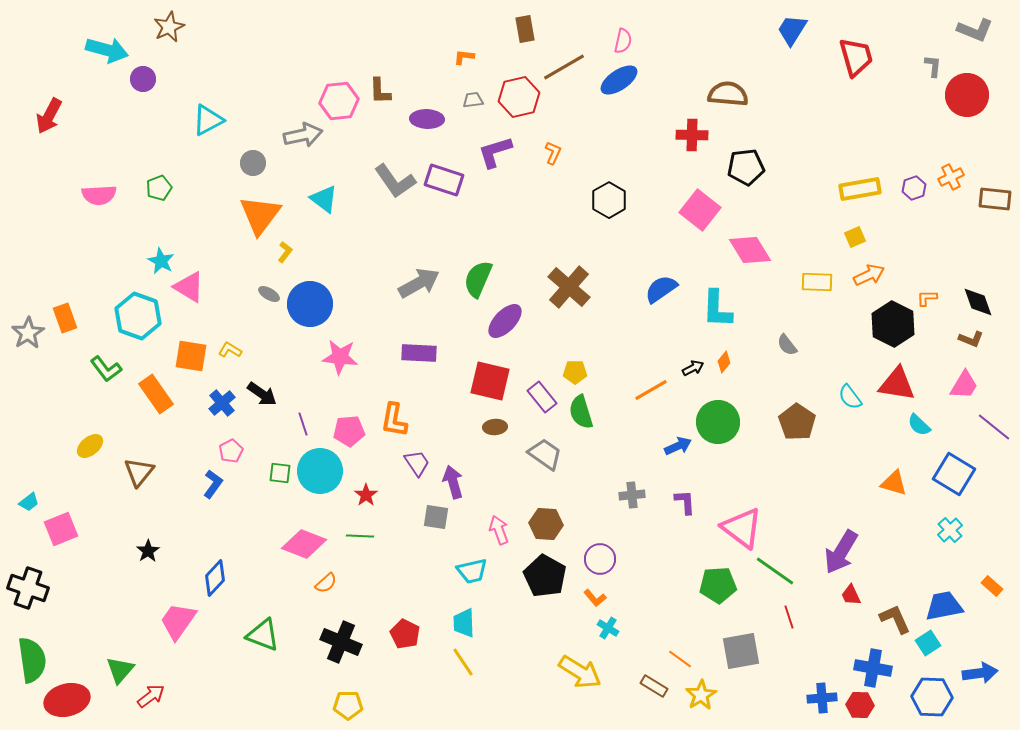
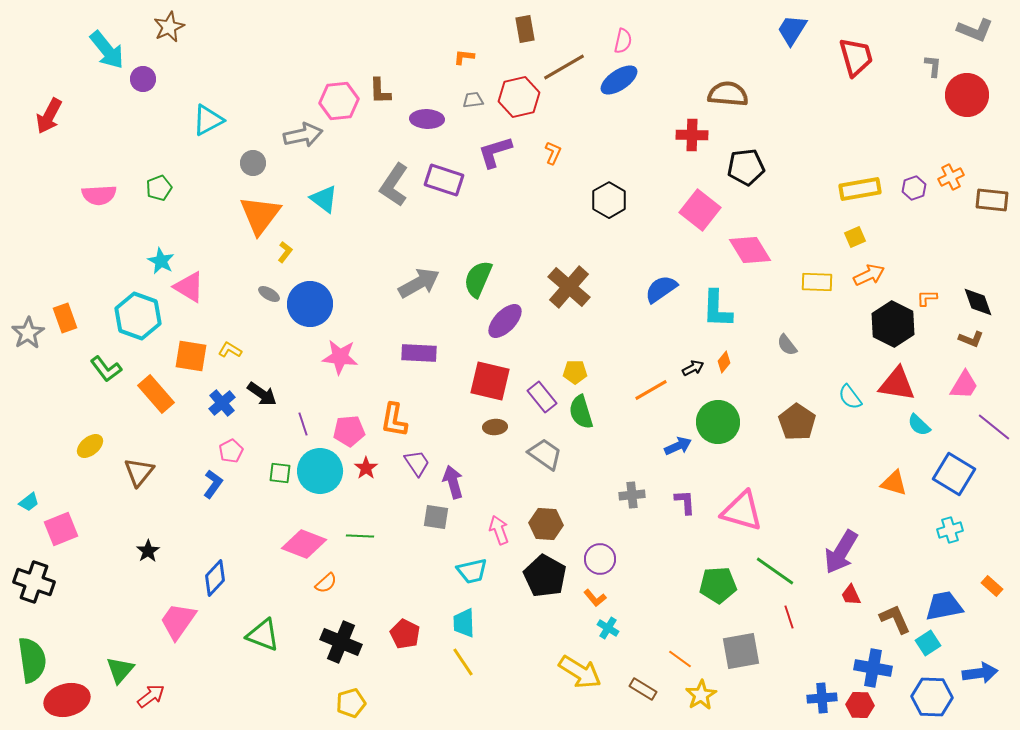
cyan arrow at (107, 50): rotated 36 degrees clockwise
gray L-shape at (395, 181): moved 1 px left, 4 px down; rotated 69 degrees clockwise
brown rectangle at (995, 199): moved 3 px left, 1 px down
orange rectangle at (156, 394): rotated 6 degrees counterclockwise
red star at (366, 495): moved 27 px up
pink triangle at (742, 528): moved 17 px up; rotated 21 degrees counterclockwise
cyan cross at (950, 530): rotated 25 degrees clockwise
black cross at (28, 588): moved 6 px right, 6 px up
brown rectangle at (654, 686): moved 11 px left, 3 px down
yellow pentagon at (348, 705): moved 3 px right, 2 px up; rotated 16 degrees counterclockwise
